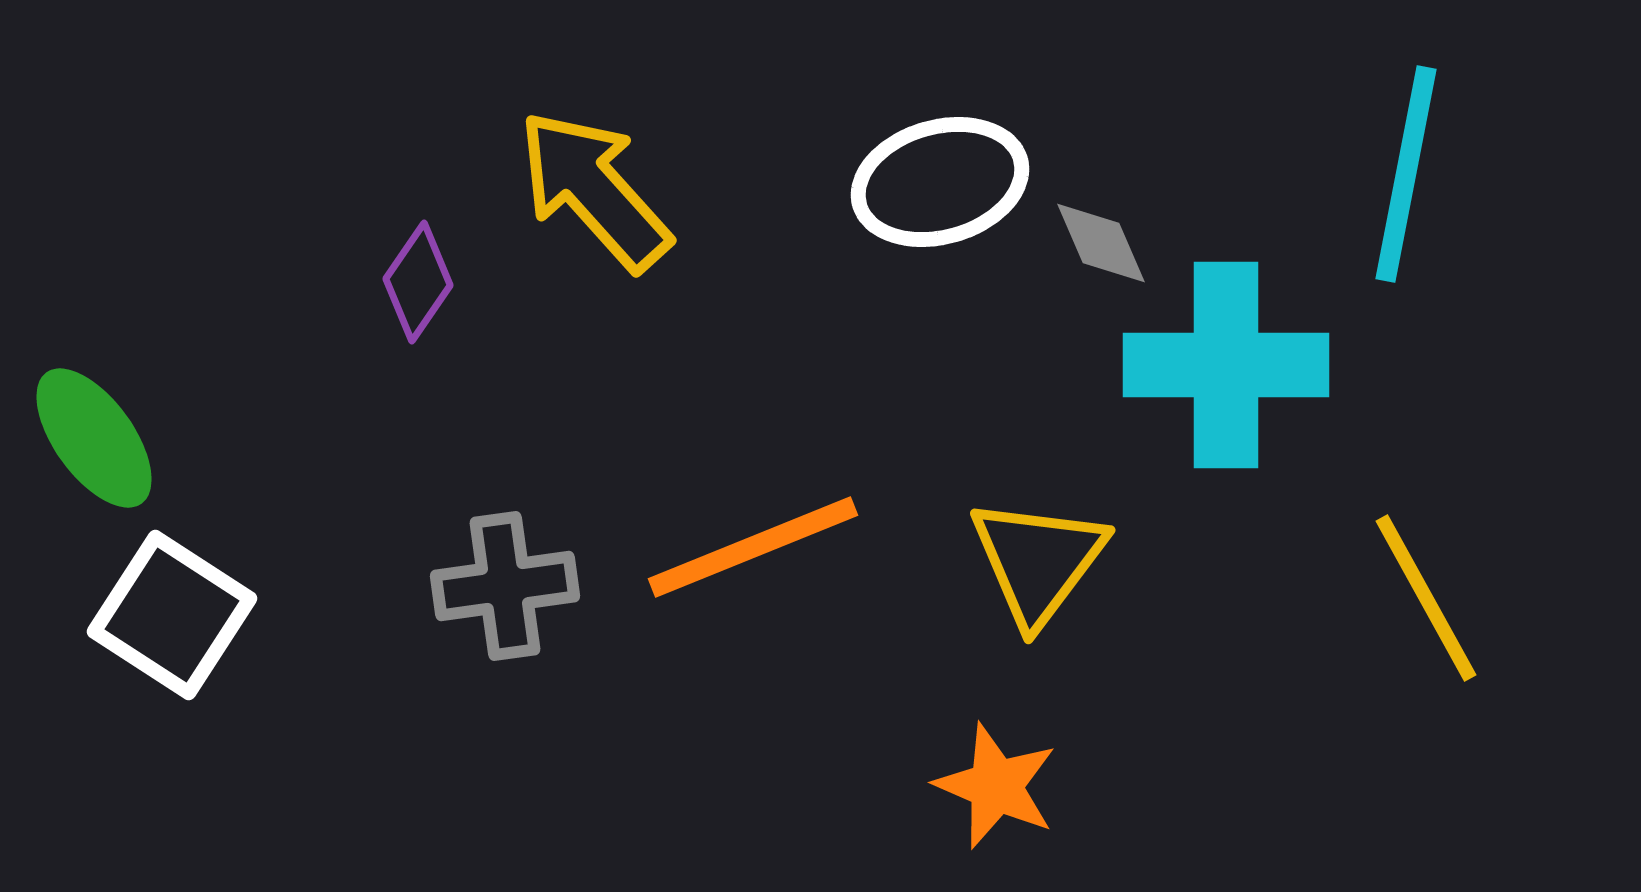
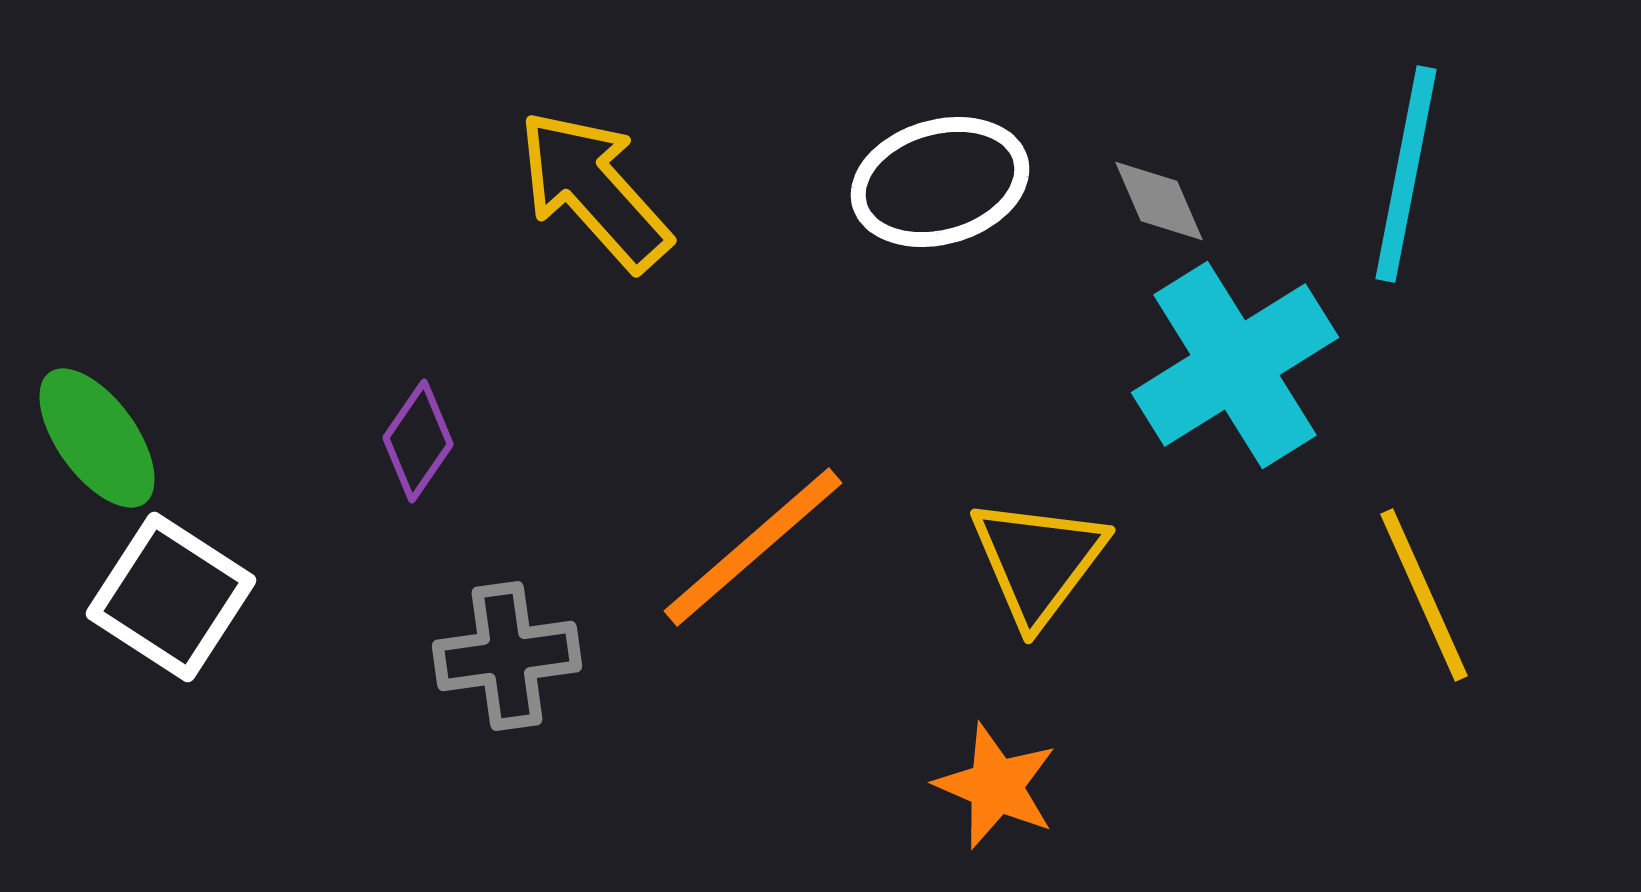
gray diamond: moved 58 px right, 42 px up
purple diamond: moved 159 px down
cyan cross: moved 9 px right; rotated 32 degrees counterclockwise
green ellipse: moved 3 px right
orange line: rotated 19 degrees counterclockwise
gray cross: moved 2 px right, 70 px down
yellow line: moved 2 px left, 3 px up; rotated 5 degrees clockwise
white square: moved 1 px left, 18 px up
